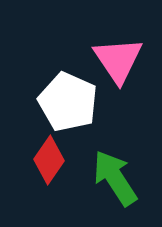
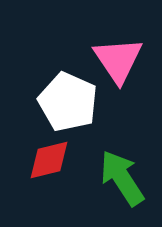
red diamond: rotated 42 degrees clockwise
green arrow: moved 7 px right
